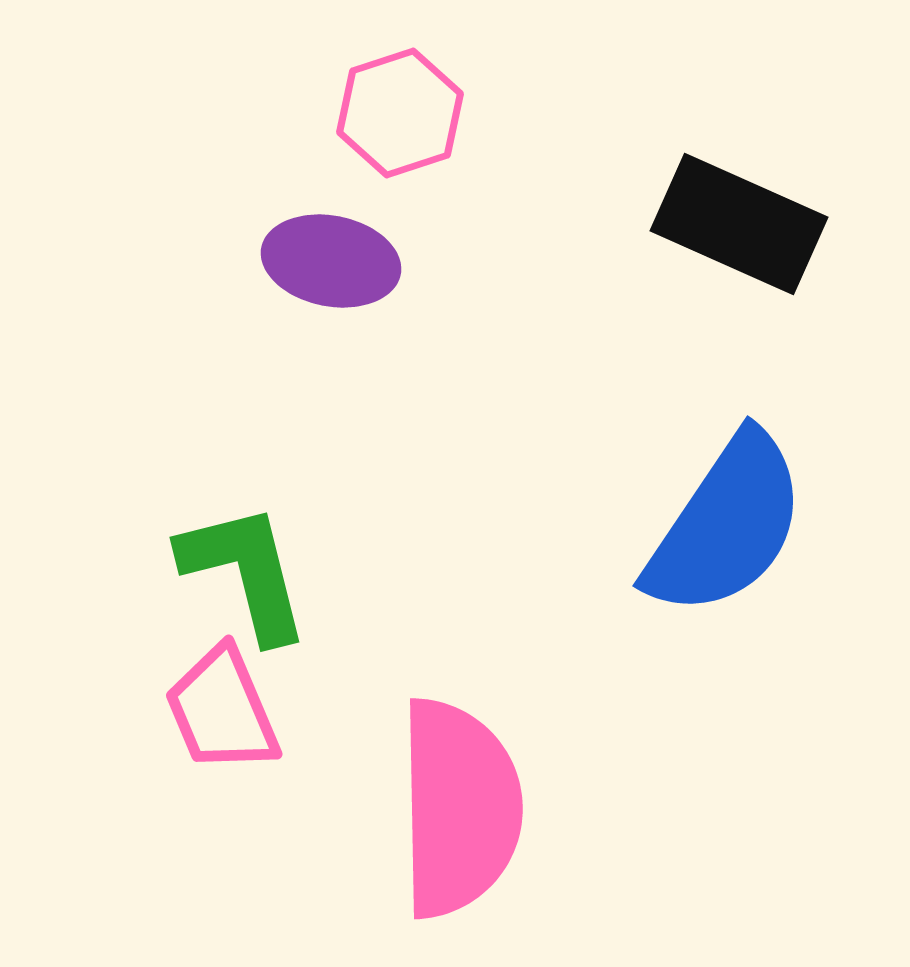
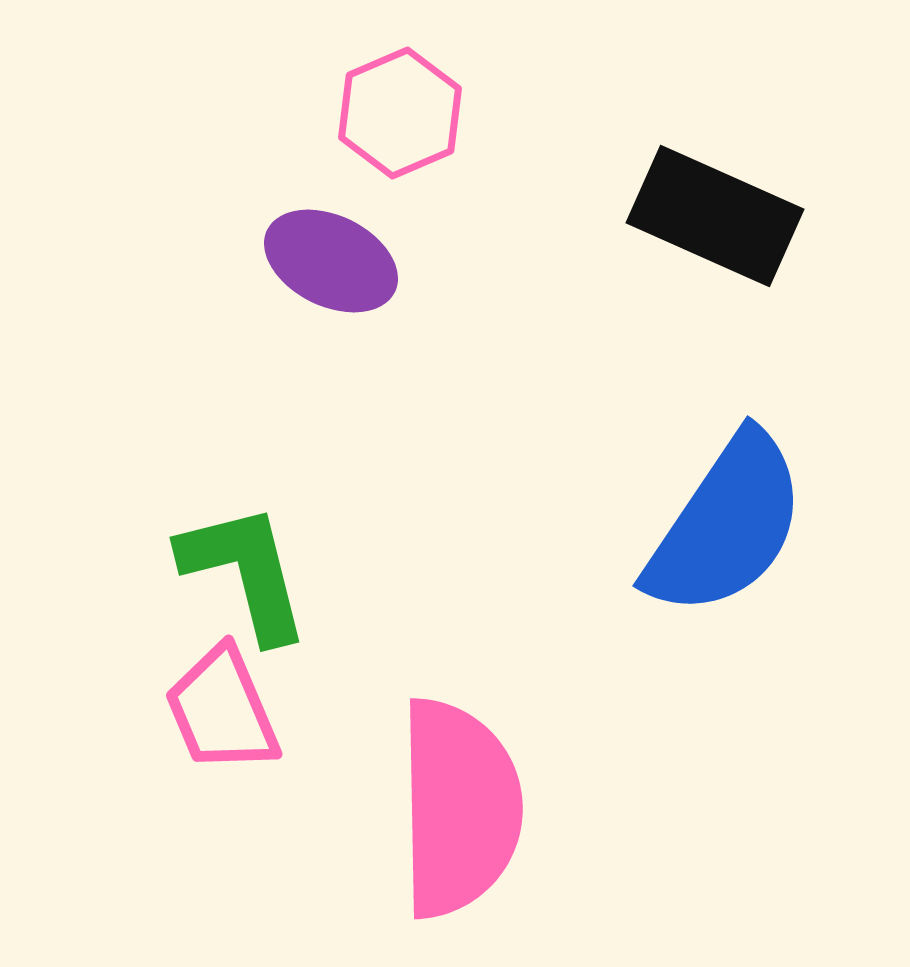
pink hexagon: rotated 5 degrees counterclockwise
black rectangle: moved 24 px left, 8 px up
purple ellipse: rotated 15 degrees clockwise
